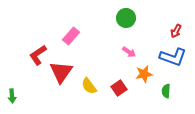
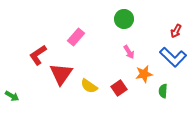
green circle: moved 2 px left, 1 px down
pink rectangle: moved 5 px right, 1 px down
pink arrow: rotated 24 degrees clockwise
blue L-shape: rotated 24 degrees clockwise
red triangle: moved 2 px down
yellow semicircle: rotated 18 degrees counterclockwise
green semicircle: moved 3 px left
green arrow: rotated 56 degrees counterclockwise
